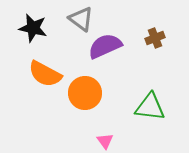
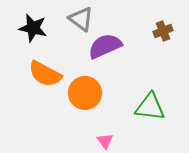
brown cross: moved 8 px right, 7 px up
